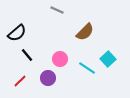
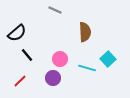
gray line: moved 2 px left
brown semicircle: rotated 48 degrees counterclockwise
cyan line: rotated 18 degrees counterclockwise
purple circle: moved 5 px right
